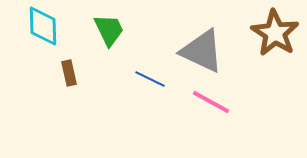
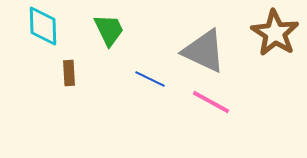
gray triangle: moved 2 px right
brown rectangle: rotated 10 degrees clockwise
